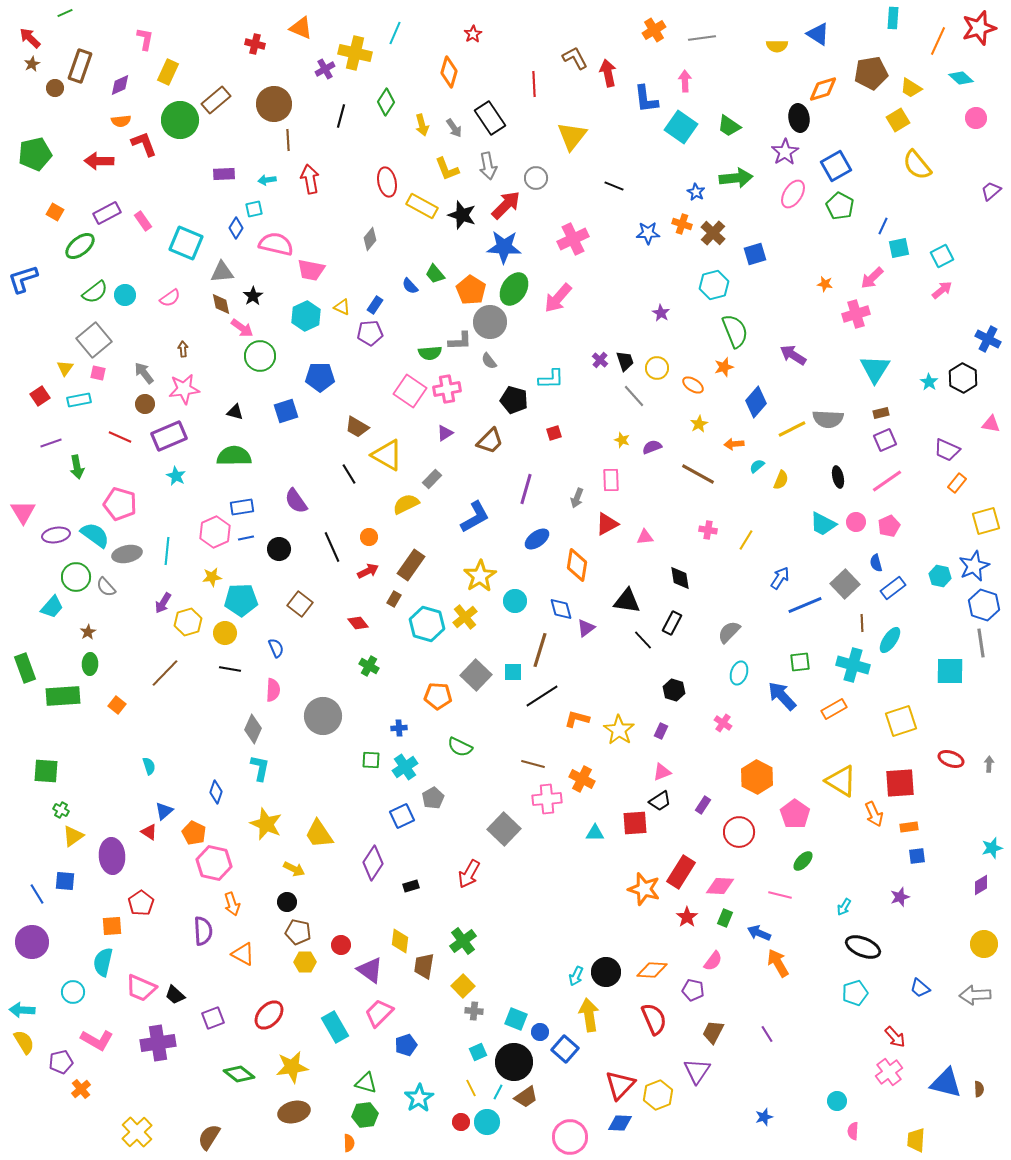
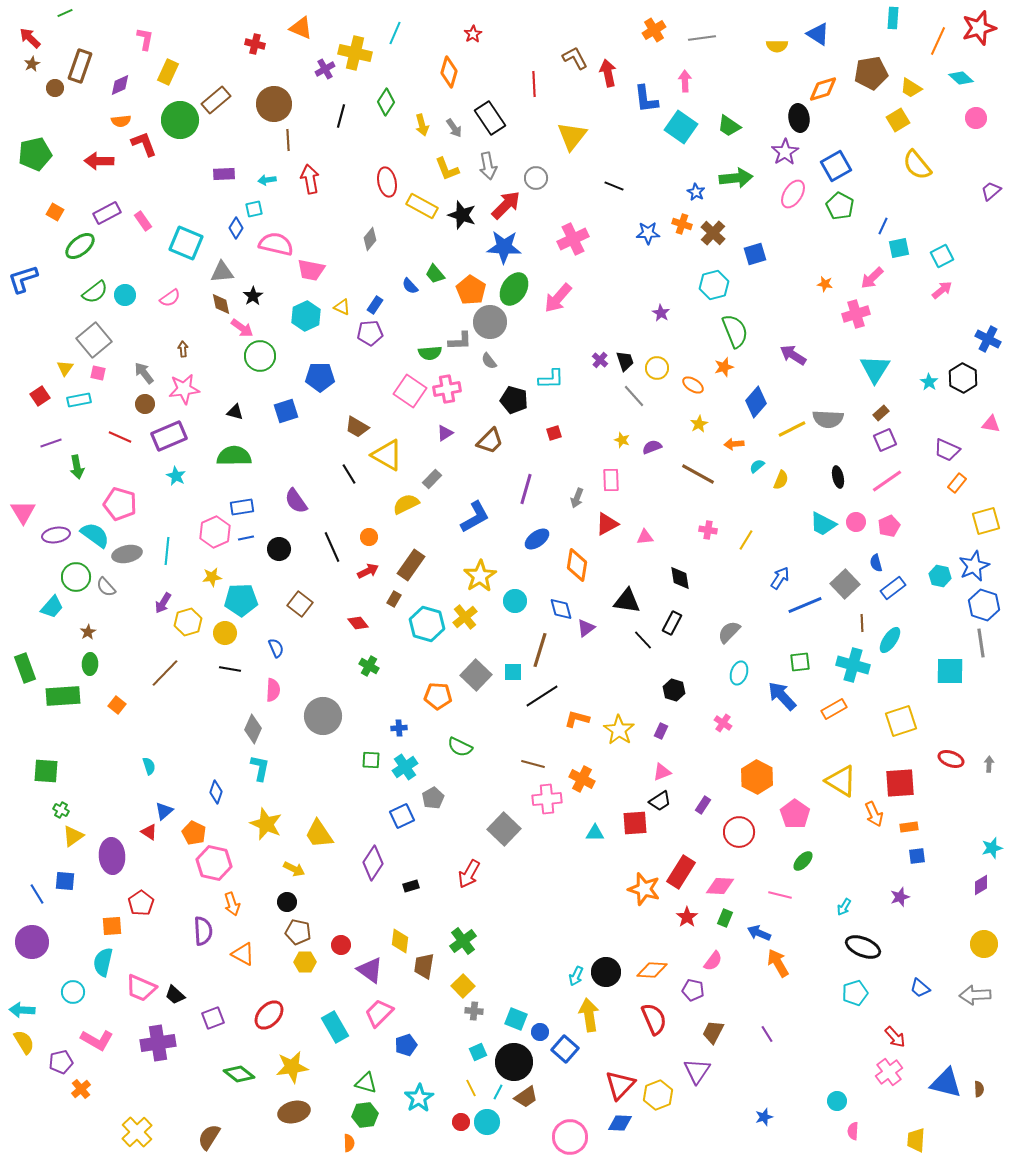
brown rectangle at (881, 413): rotated 28 degrees counterclockwise
